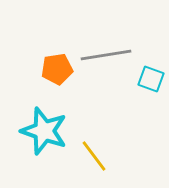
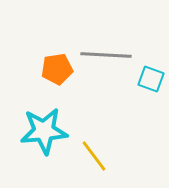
gray line: rotated 12 degrees clockwise
cyan star: rotated 24 degrees counterclockwise
